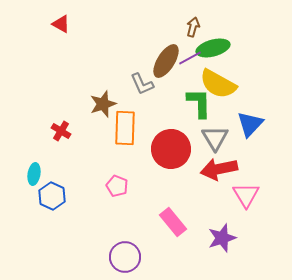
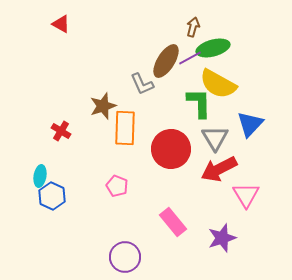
brown star: moved 2 px down
red arrow: rotated 15 degrees counterclockwise
cyan ellipse: moved 6 px right, 2 px down
